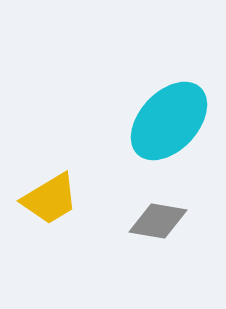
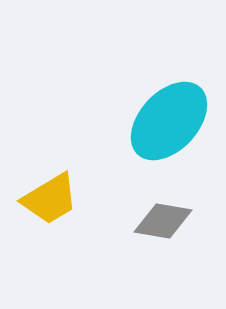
gray diamond: moved 5 px right
